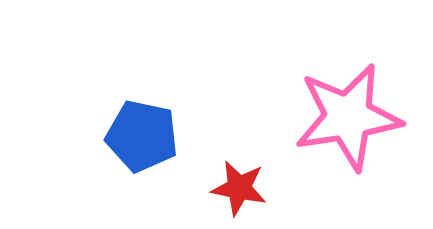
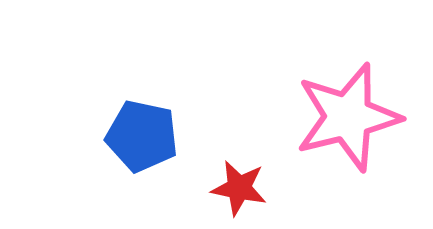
pink star: rotated 5 degrees counterclockwise
